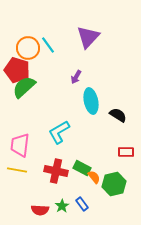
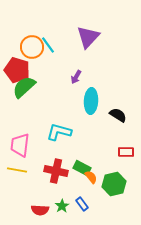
orange circle: moved 4 px right, 1 px up
cyan ellipse: rotated 15 degrees clockwise
cyan L-shape: rotated 45 degrees clockwise
orange semicircle: moved 3 px left
